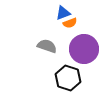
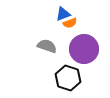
blue triangle: moved 1 px down
